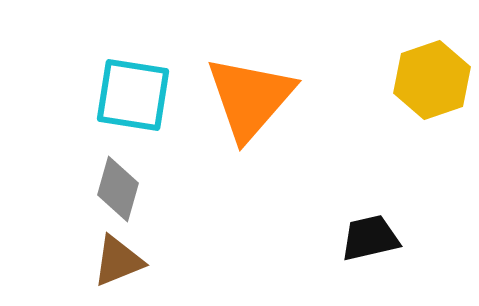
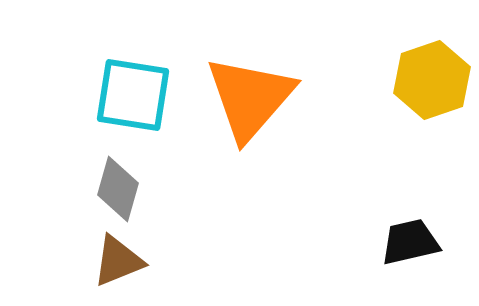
black trapezoid: moved 40 px right, 4 px down
